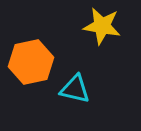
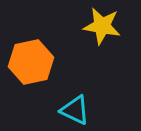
cyan triangle: moved 21 px down; rotated 12 degrees clockwise
